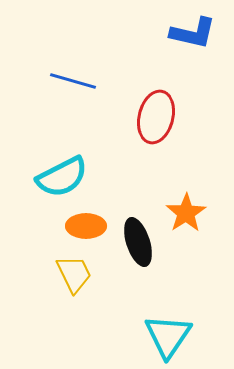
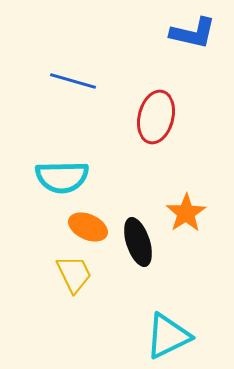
cyan semicircle: rotated 26 degrees clockwise
orange ellipse: moved 2 px right, 1 px down; rotated 24 degrees clockwise
cyan triangle: rotated 30 degrees clockwise
